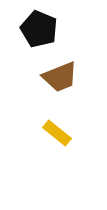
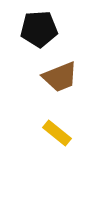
black pentagon: rotated 27 degrees counterclockwise
